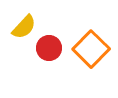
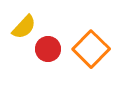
red circle: moved 1 px left, 1 px down
